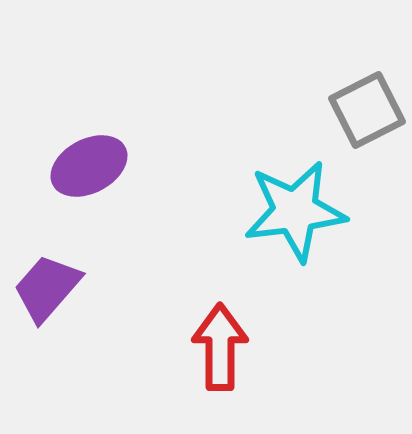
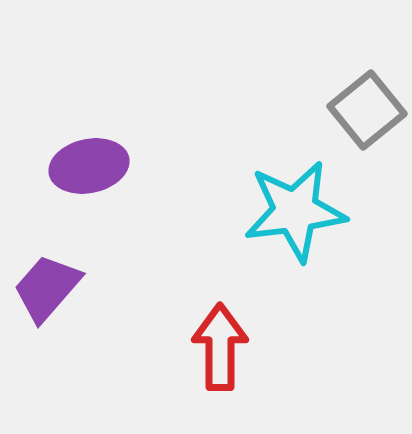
gray square: rotated 12 degrees counterclockwise
purple ellipse: rotated 16 degrees clockwise
